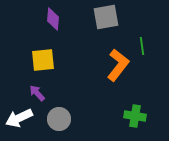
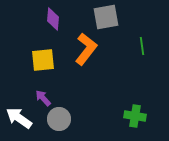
orange L-shape: moved 32 px left, 16 px up
purple arrow: moved 6 px right, 5 px down
white arrow: rotated 60 degrees clockwise
